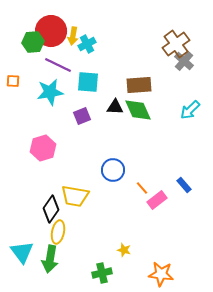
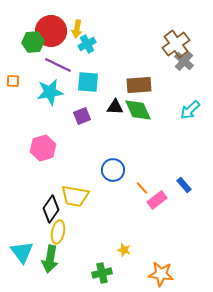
yellow arrow: moved 4 px right, 7 px up
